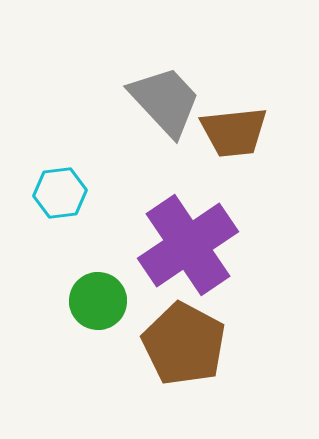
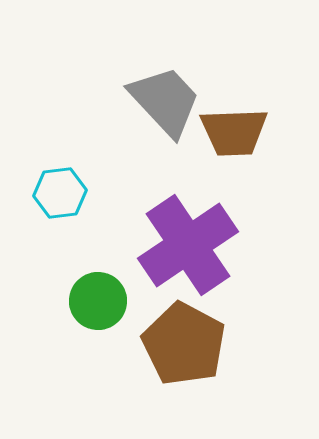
brown trapezoid: rotated 4 degrees clockwise
